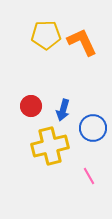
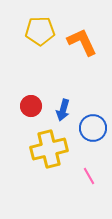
yellow pentagon: moved 6 px left, 4 px up
yellow cross: moved 1 px left, 3 px down
